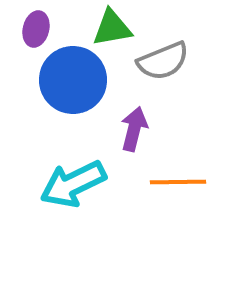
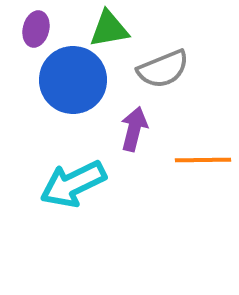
green triangle: moved 3 px left, 1 px down
gray semicircle: moved 8 px down
orange line: moved 25 px right, 22 px up
